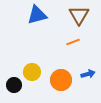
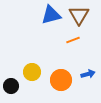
blue triangle: moved 14 px right
orange line: moved 2 px up
black circle: moved 3 px left, 1 px down
